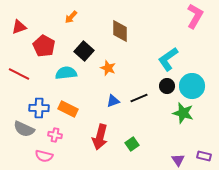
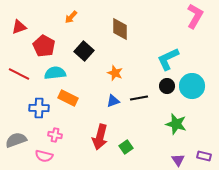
brown diamond: moved 2 px up
cyan L-shape: rotated 10 degrees clockwise
orange star: moved 7 px right, 5 px down
cyan semicircle: moved 11 px left
black line: rotated 12 degrees clockwise
orange rectangle: moved 11 px up
green star: moved 7 px left, 11 px down
gray semicircle: moved 8 px left, 11 px down; rotated 135 degrees clockwise
green square: moved 6 px left, 3 px down
